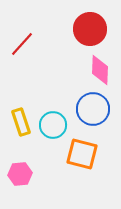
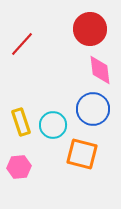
pink diamond: rotated 8 degrees counterclockwise
pink hexagon: moved 1 px left, 7 px up
